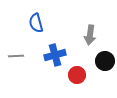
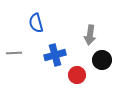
gray line: moved 2 px left, 3 px up
black circle: moved 3 px left, 1 px up
